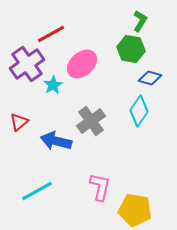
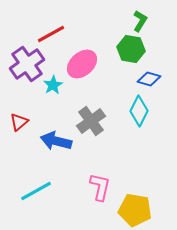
blue diamond: moved 1 px left, 1 px down
cyan diamond: rotated 8 degrees counterclockwise
cyan line: moved 1 px left
